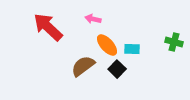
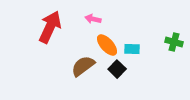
red arrow: moved 2 px right; rotated 72 degrees clockwise
